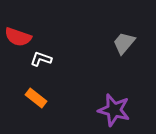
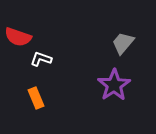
gray trapezoid: moved 1 px left
orange rectangle: rotated 30 degrees clockwise
purple star: moved 25 px up; rotated 24 degrees clockwise
